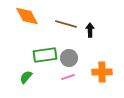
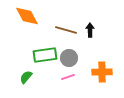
brown line: moved 6 px down
